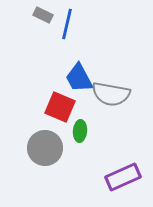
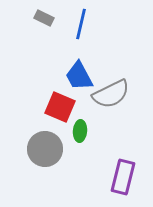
gray rectangle: moved 1 px right, 3 px down
blue line: moved 14 px right
blue trapezoid: moved 2 px up
gray semicircle: rotated 36 degrees counterclockwise
gray circle: moved 1 px down
purple rectangle: rotated 52 degrees counterclockwise
